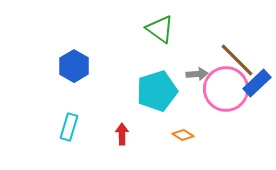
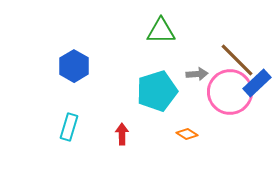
green triangle: moved 1 px right, 2 px down; rotated 36 degrees counterclockwise
pink circle: moved 4 px right, 3 px down
orange diamond: moved 4 px right, 1 px up
